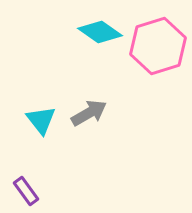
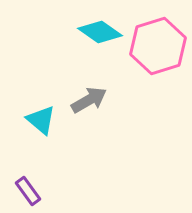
gray arrow: moved 13 px up
cyan triangle: rotated 12 degrees counterclockwise
purple rectangle: moved 2 px right
